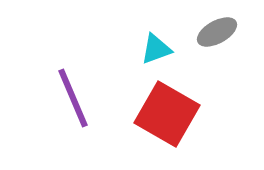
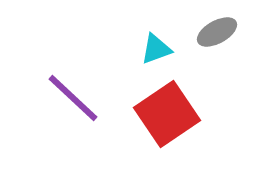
purple line: rotated 24 degrees counterclockwise
red square: rotated 26 degrees clockwise
